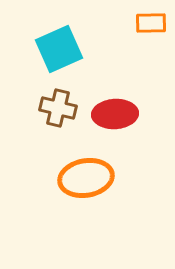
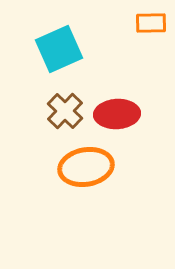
brown cross: moved 7 px right, 3 px down; rotated 30 degrees clockwise
red ellipse: moved 2 px right
orange ellipse: moved 11 px up
